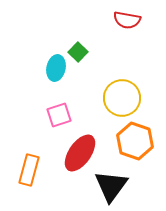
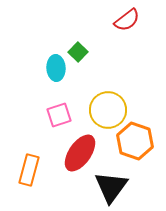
red semicircle: rotated 48 degrees counterclockwise
cyan ellipse: rotated 15 degrees counterclockwise
yellow circle: moved 14 px left, 12 px down
black triangle: moved 1 px down
